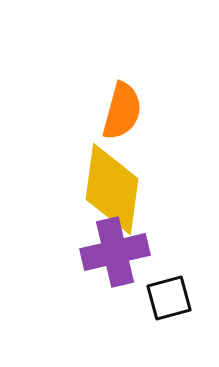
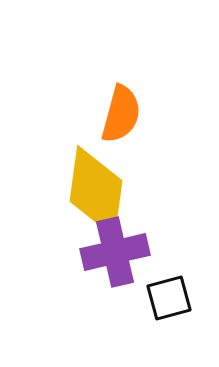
orange semicircle: moved 1 px left, 3 px down
yellow diamond: moved 16 px left, 2 px down
